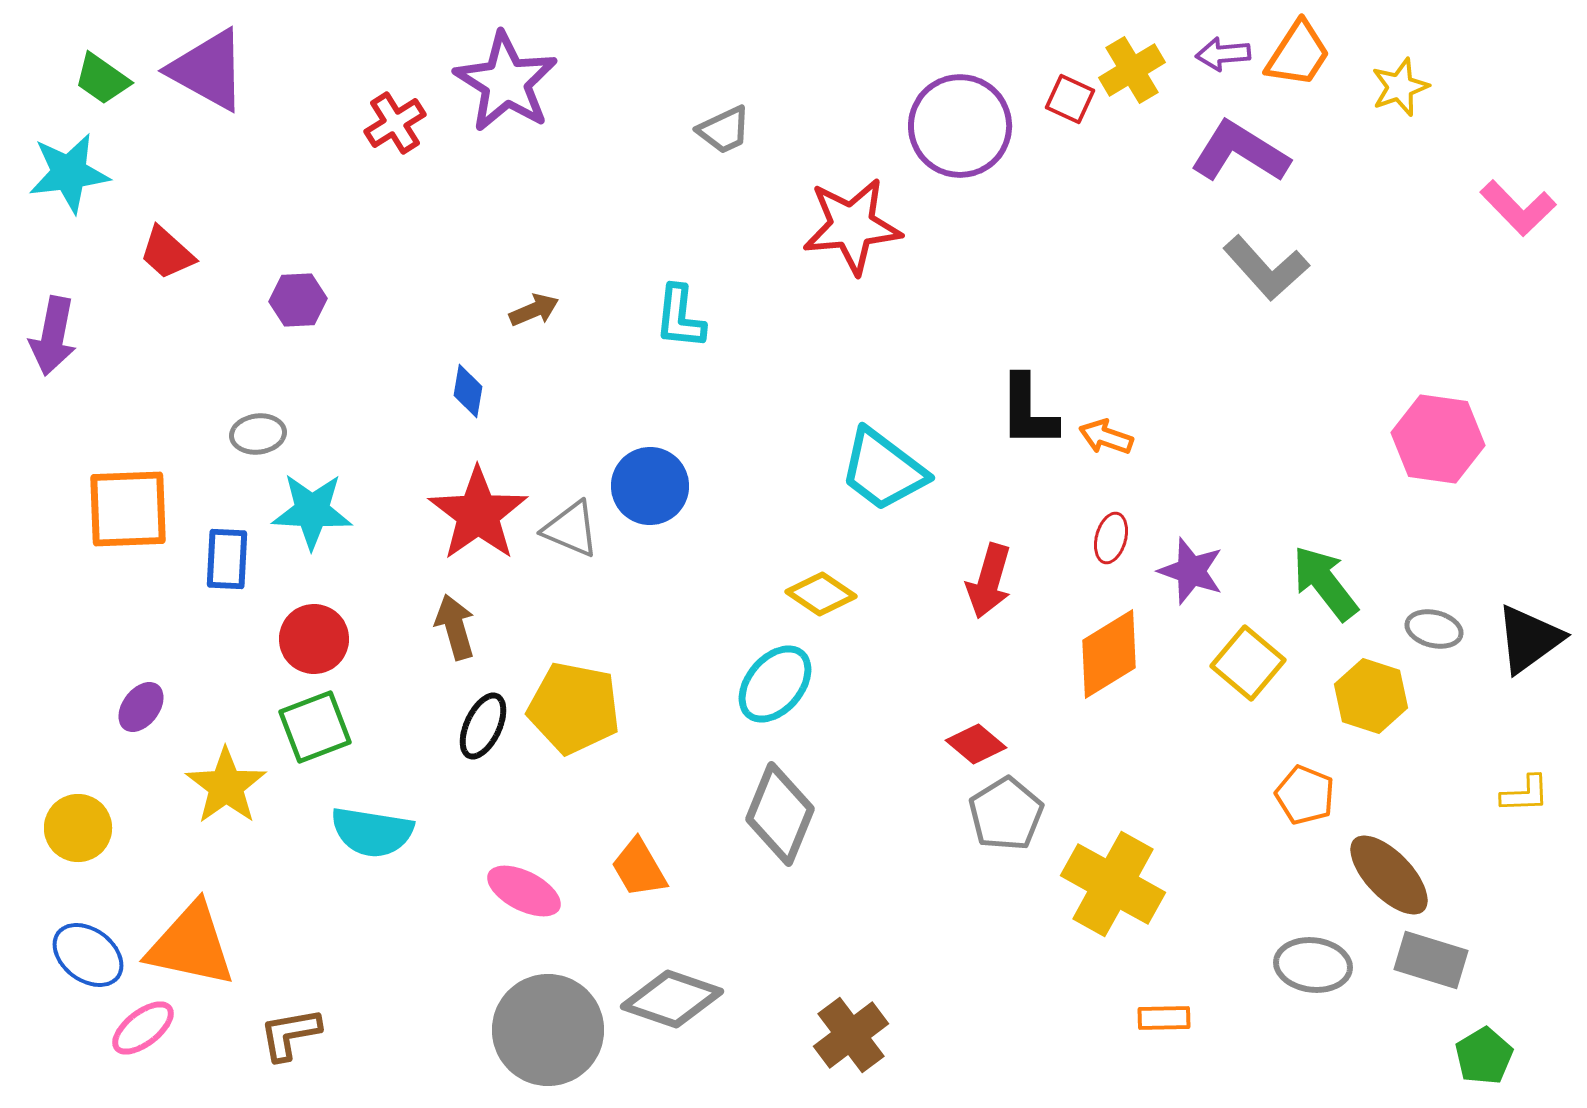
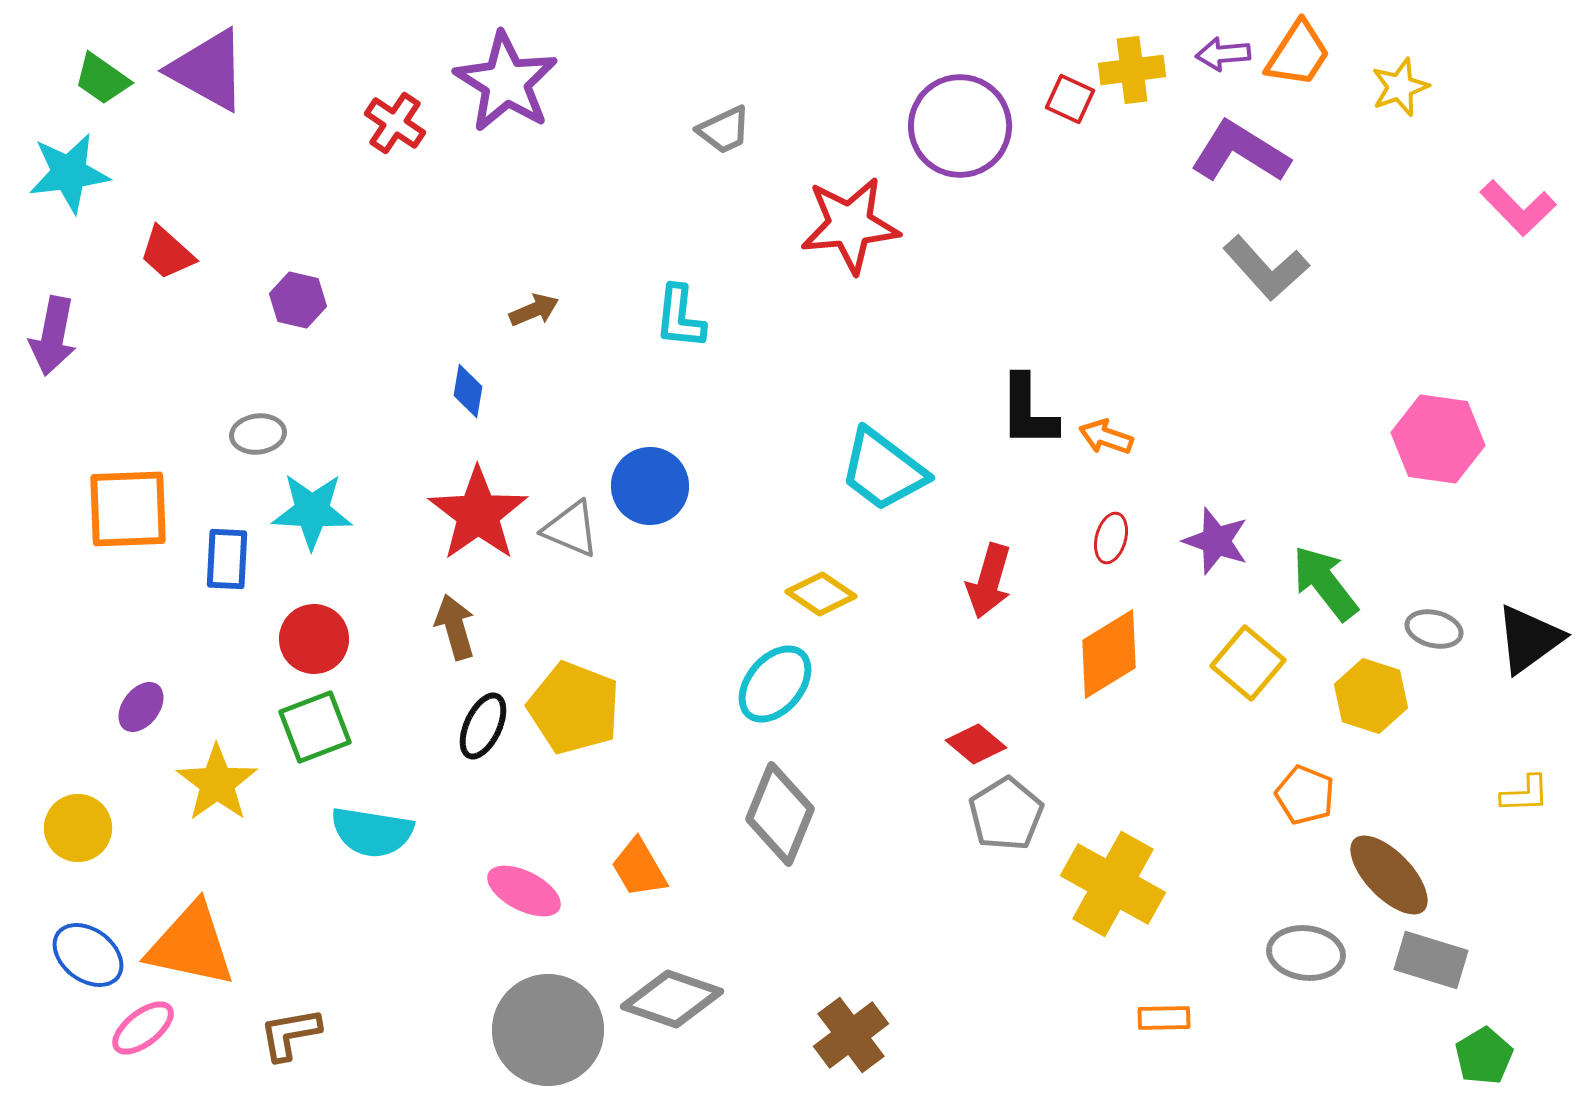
yellow cross at (1132, 70): rotated 24 degrees clockwise
red cross at (395, 123): rotated 24 degrees counterclockwise
red star at (852, 226): moved 2 px left, 1 px up
purple hexagon at (298, 300): rotated 16 degrees clockwise
purple star at (1191, 571): moved 25 px right, 30 px up
yellow pentagon at (574, 708): rotated 10 degrees clockwise
yellow star at (226, 786): moved 9 px left, 3 px up
gray ellipse at (1313, 965): moved 7 px left, 12 px up
